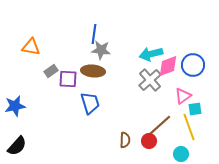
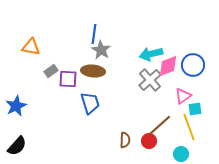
gray star: rotated 24 degrees clockwise
blue star: moved 1 px right; rotated 15 degrees counterclockwise
